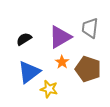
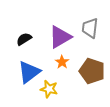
brown pentagon: moved 4 px right, 2 px down
